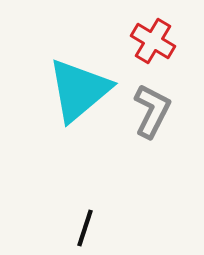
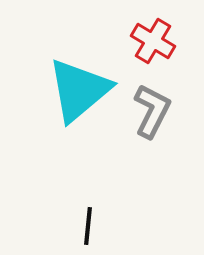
black line: moved 3 px right, 2 px up; rotated 12 degrees counterclockwise
